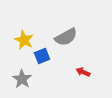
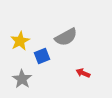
yellow star: moved 4 px left, 1 px down; rotated 18 degrees clockwise
red arrow: moved 1 px down
